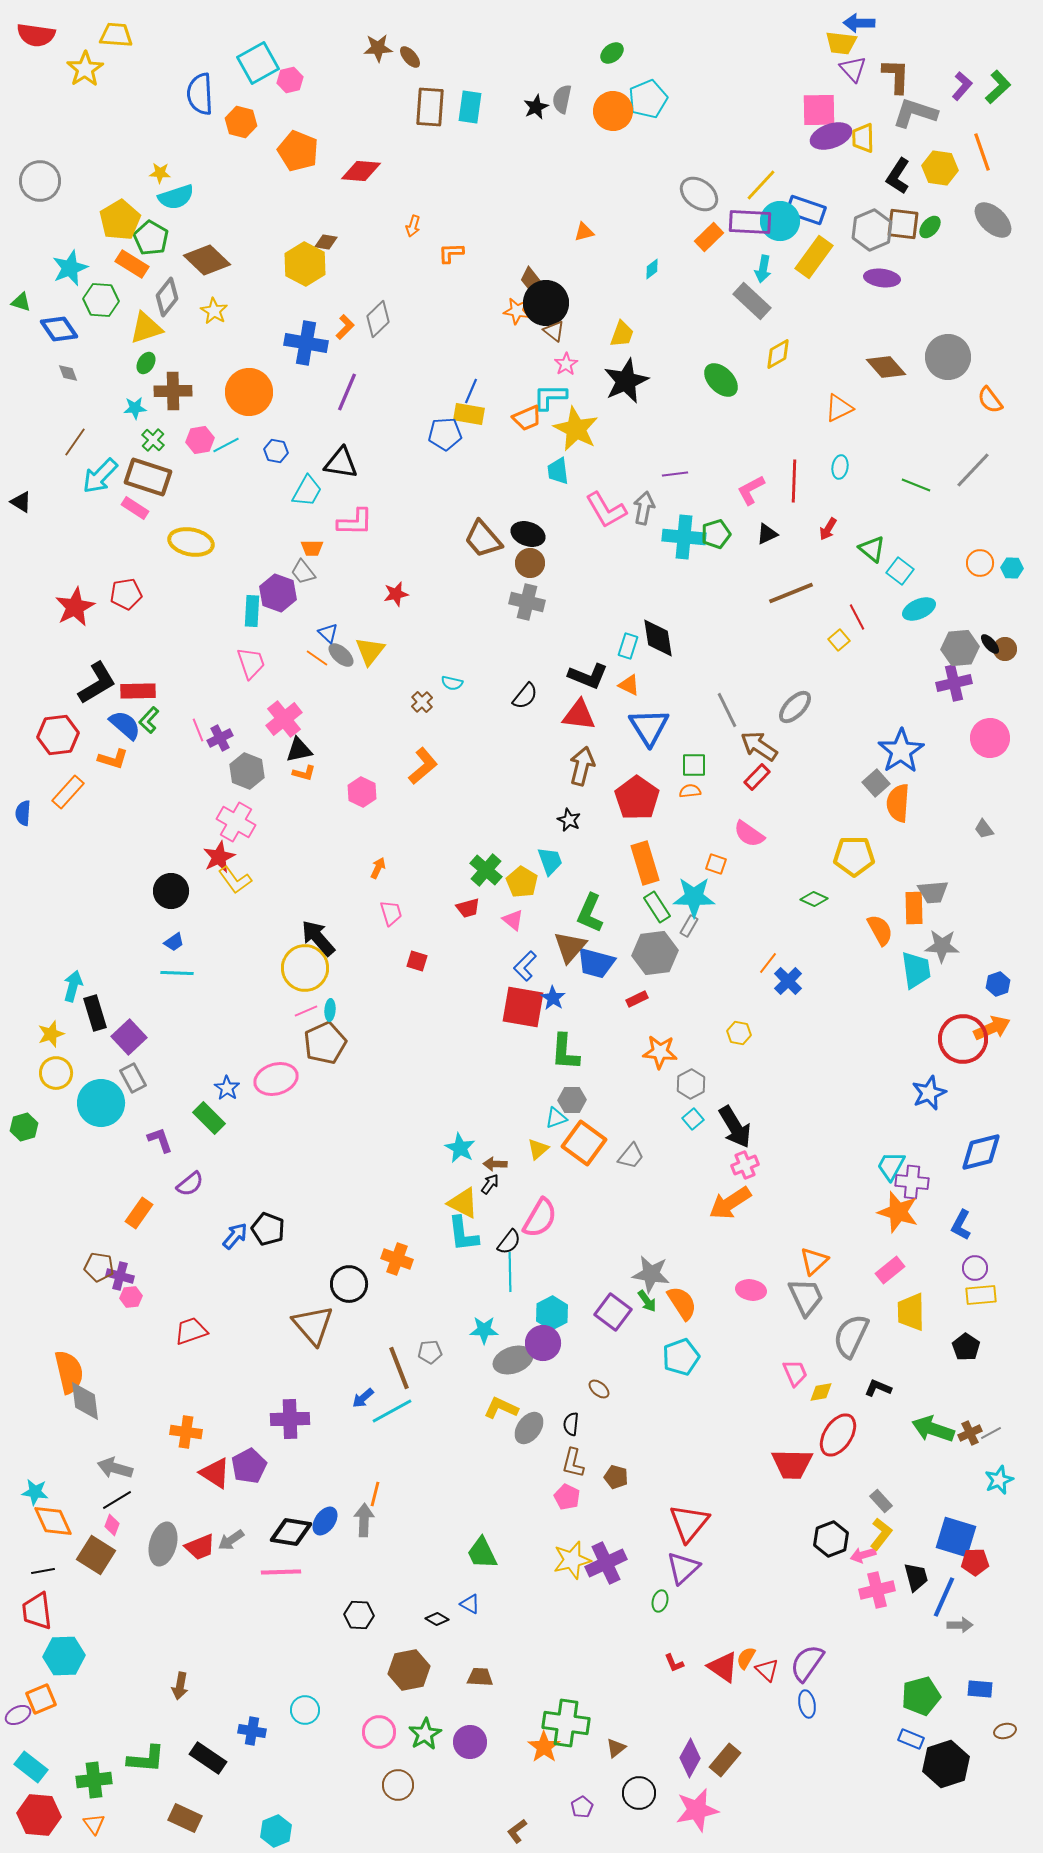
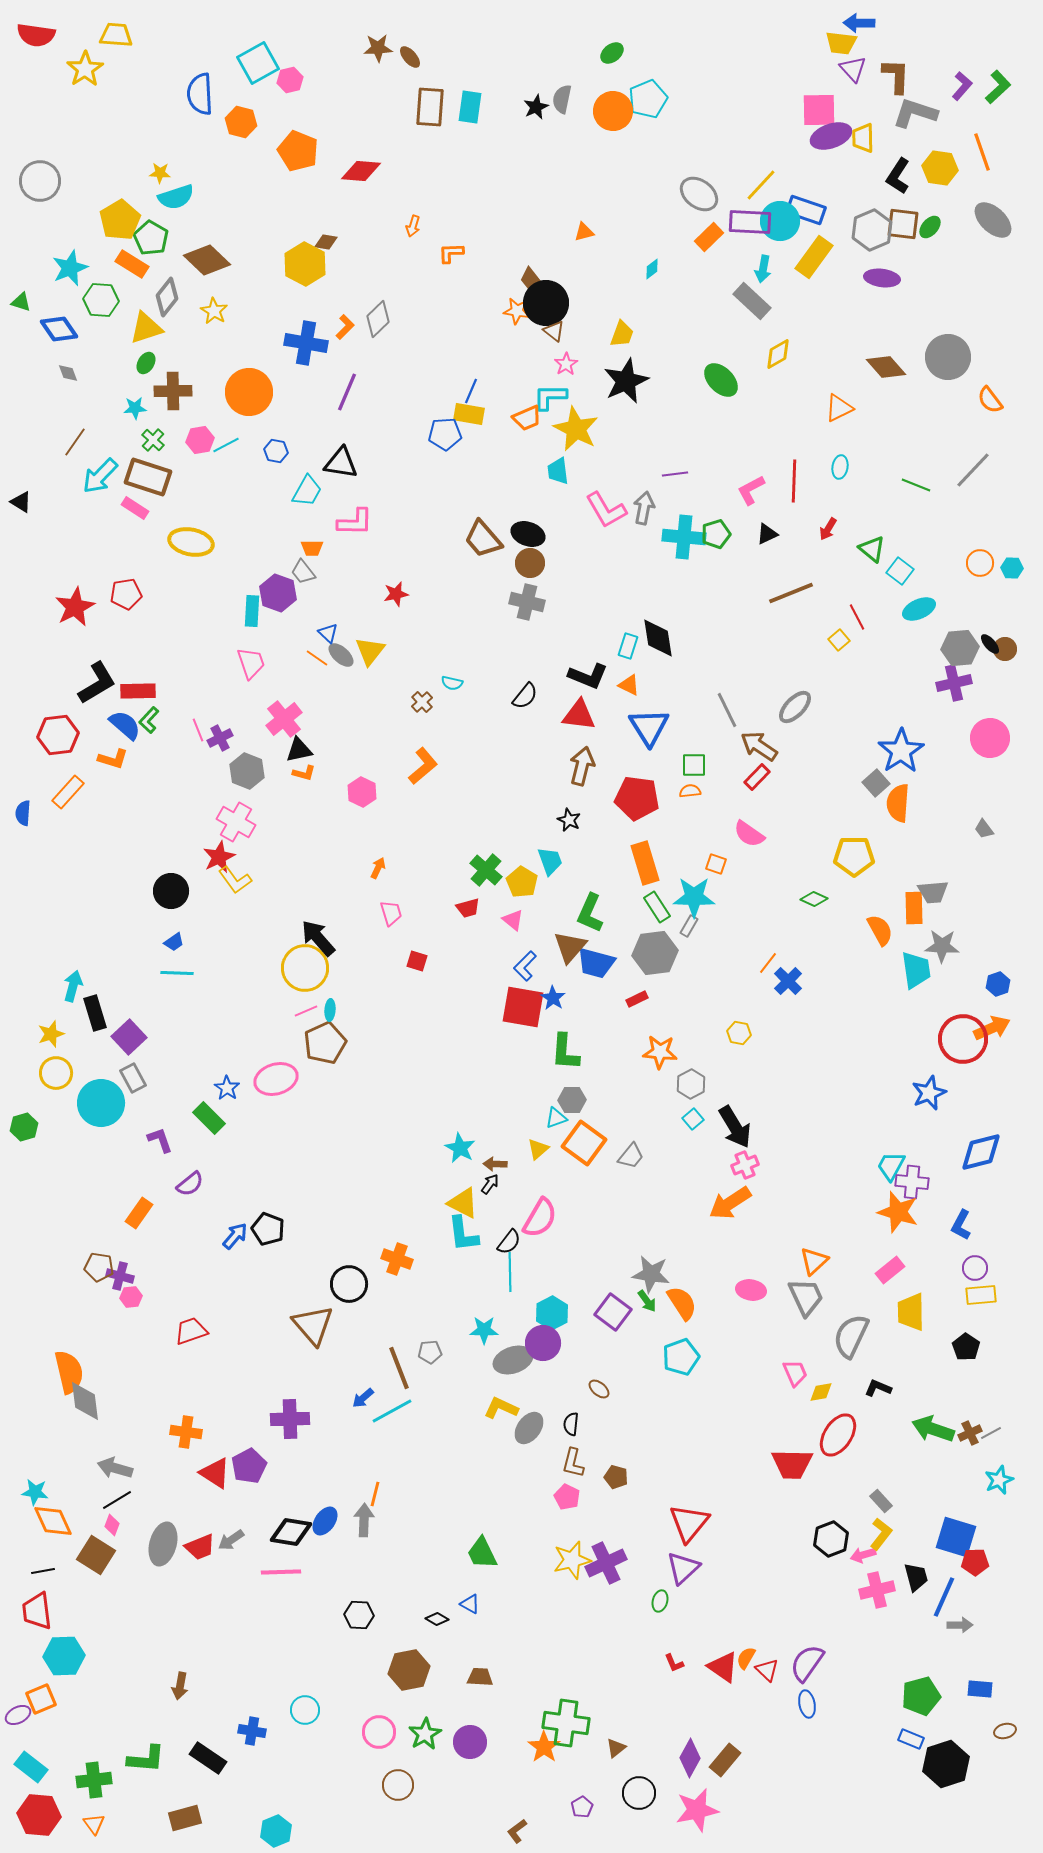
red pentagon at (637, 798): rotated 27 degrees counterclockwise
brown rectangle at (185, 1818): rotated 40 degrees counterclockwise
